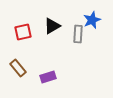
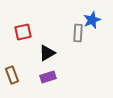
black triangle: moved 5 px left, 27 px down
gray rectangle: moved 1 px up
brown rectangle: moved 6 px left, 7 px down; rotated 18 degrees clockwise
